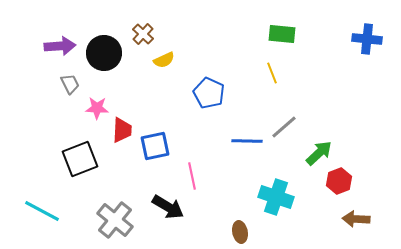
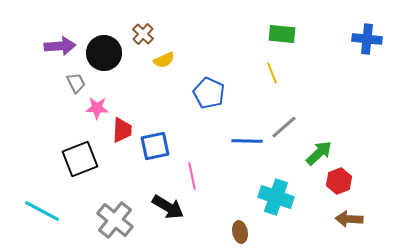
gray trapezoid: moved 6 px right, 1 px up
brown arrow: moved 7 px left
